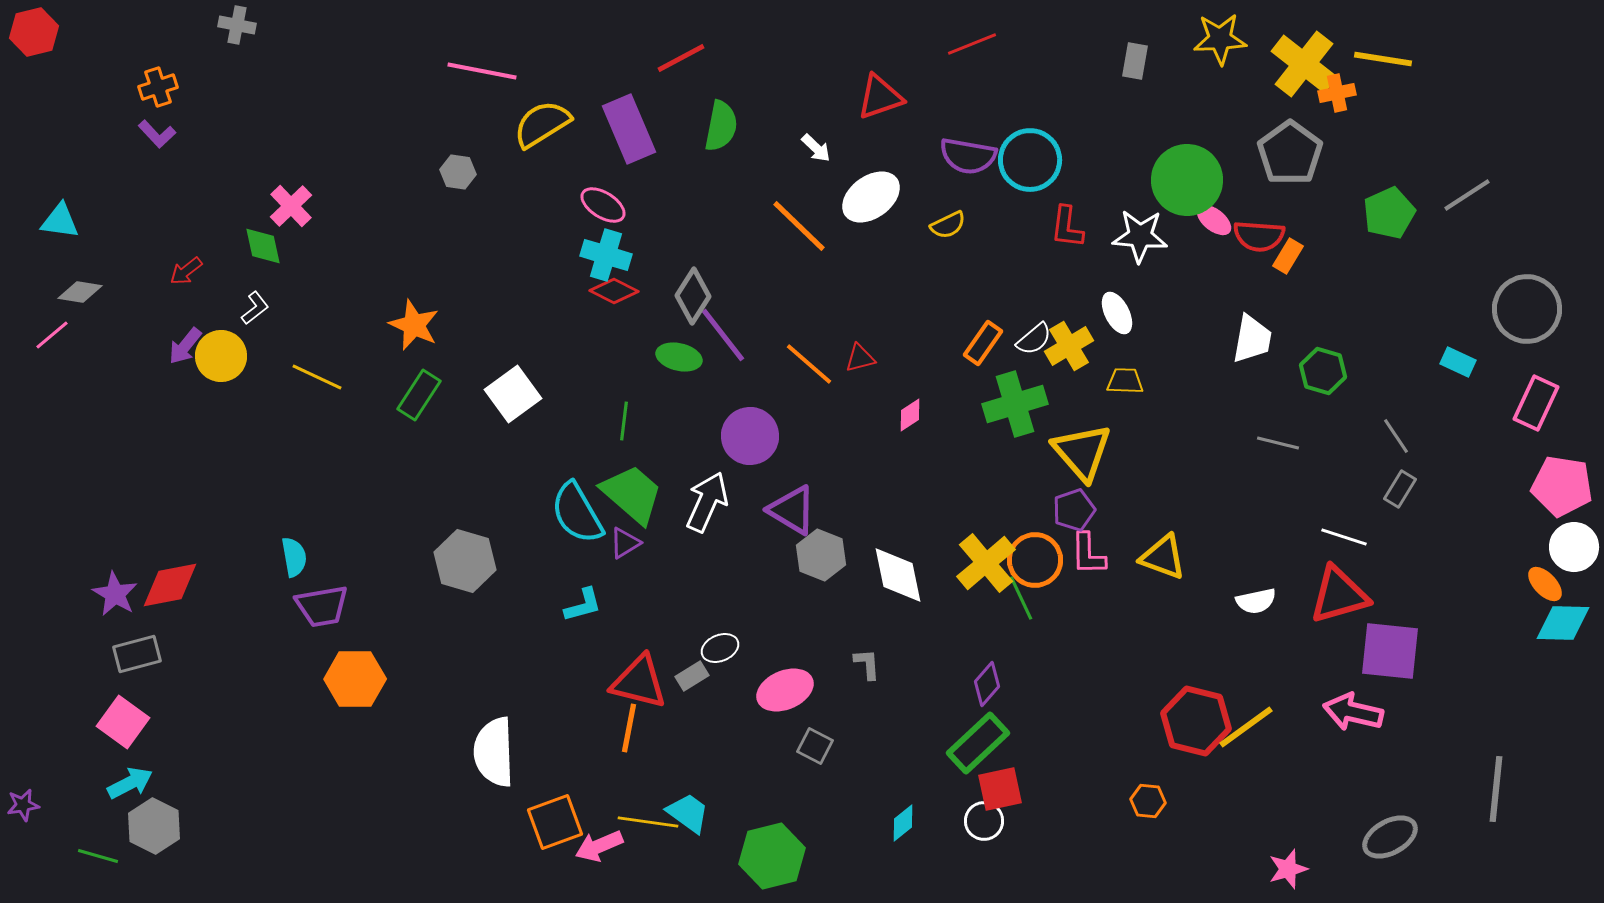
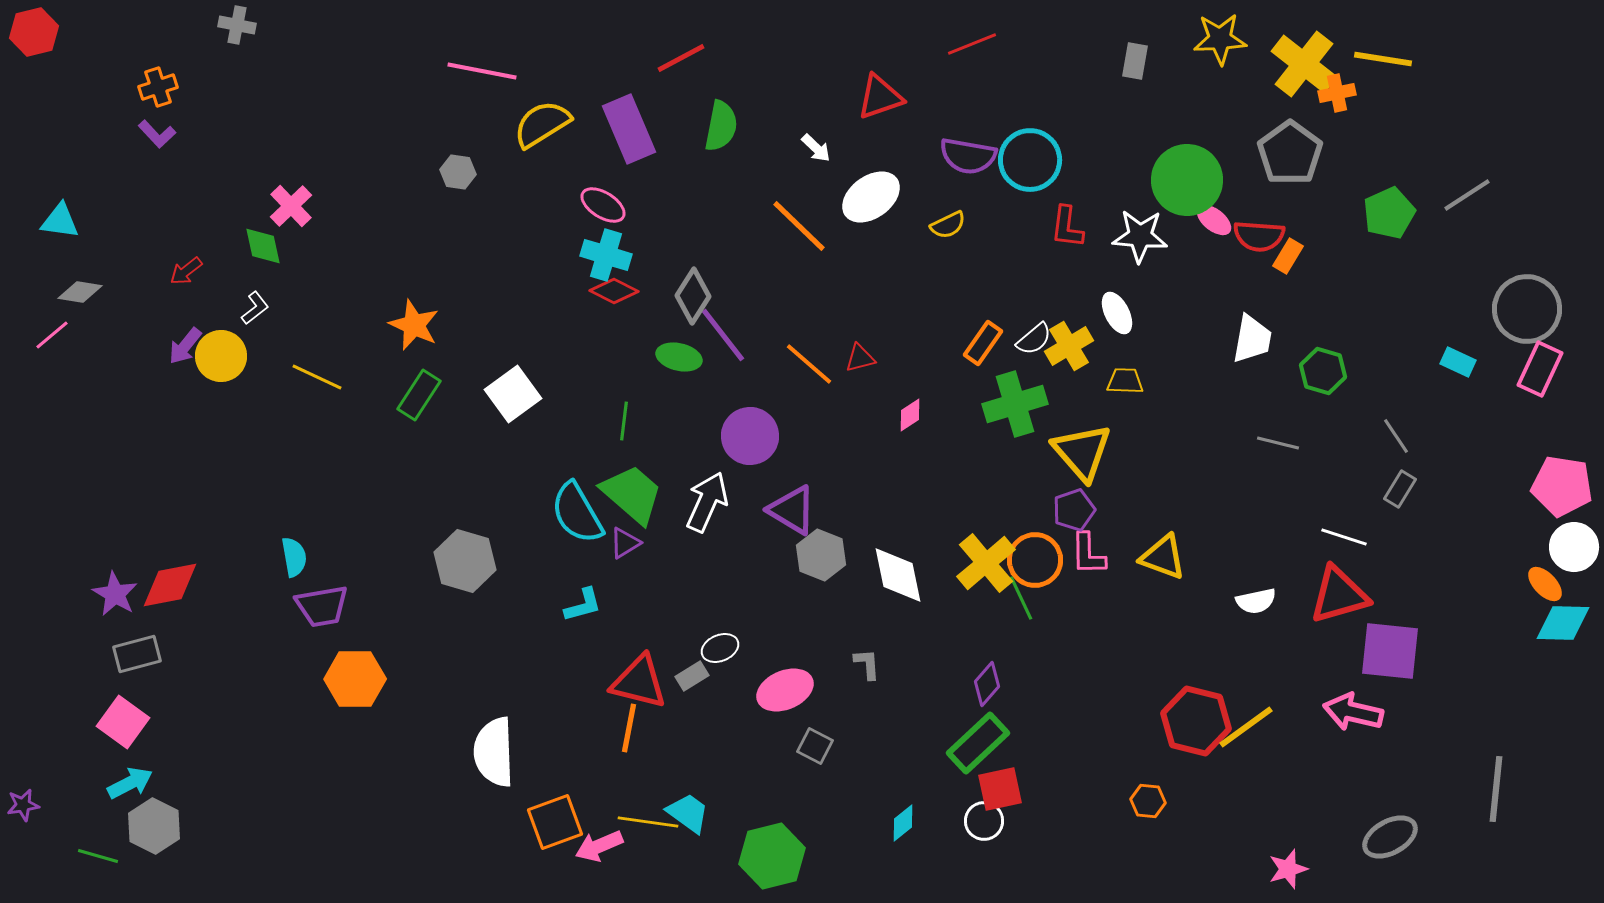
pink rectangle at (1536, 403): moved 4 px right, 34 px up
